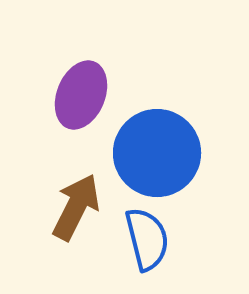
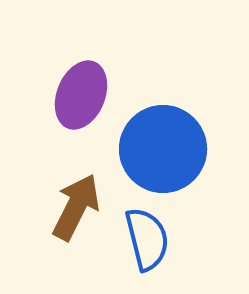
blue circle: moved 6 px right, 4 px up
